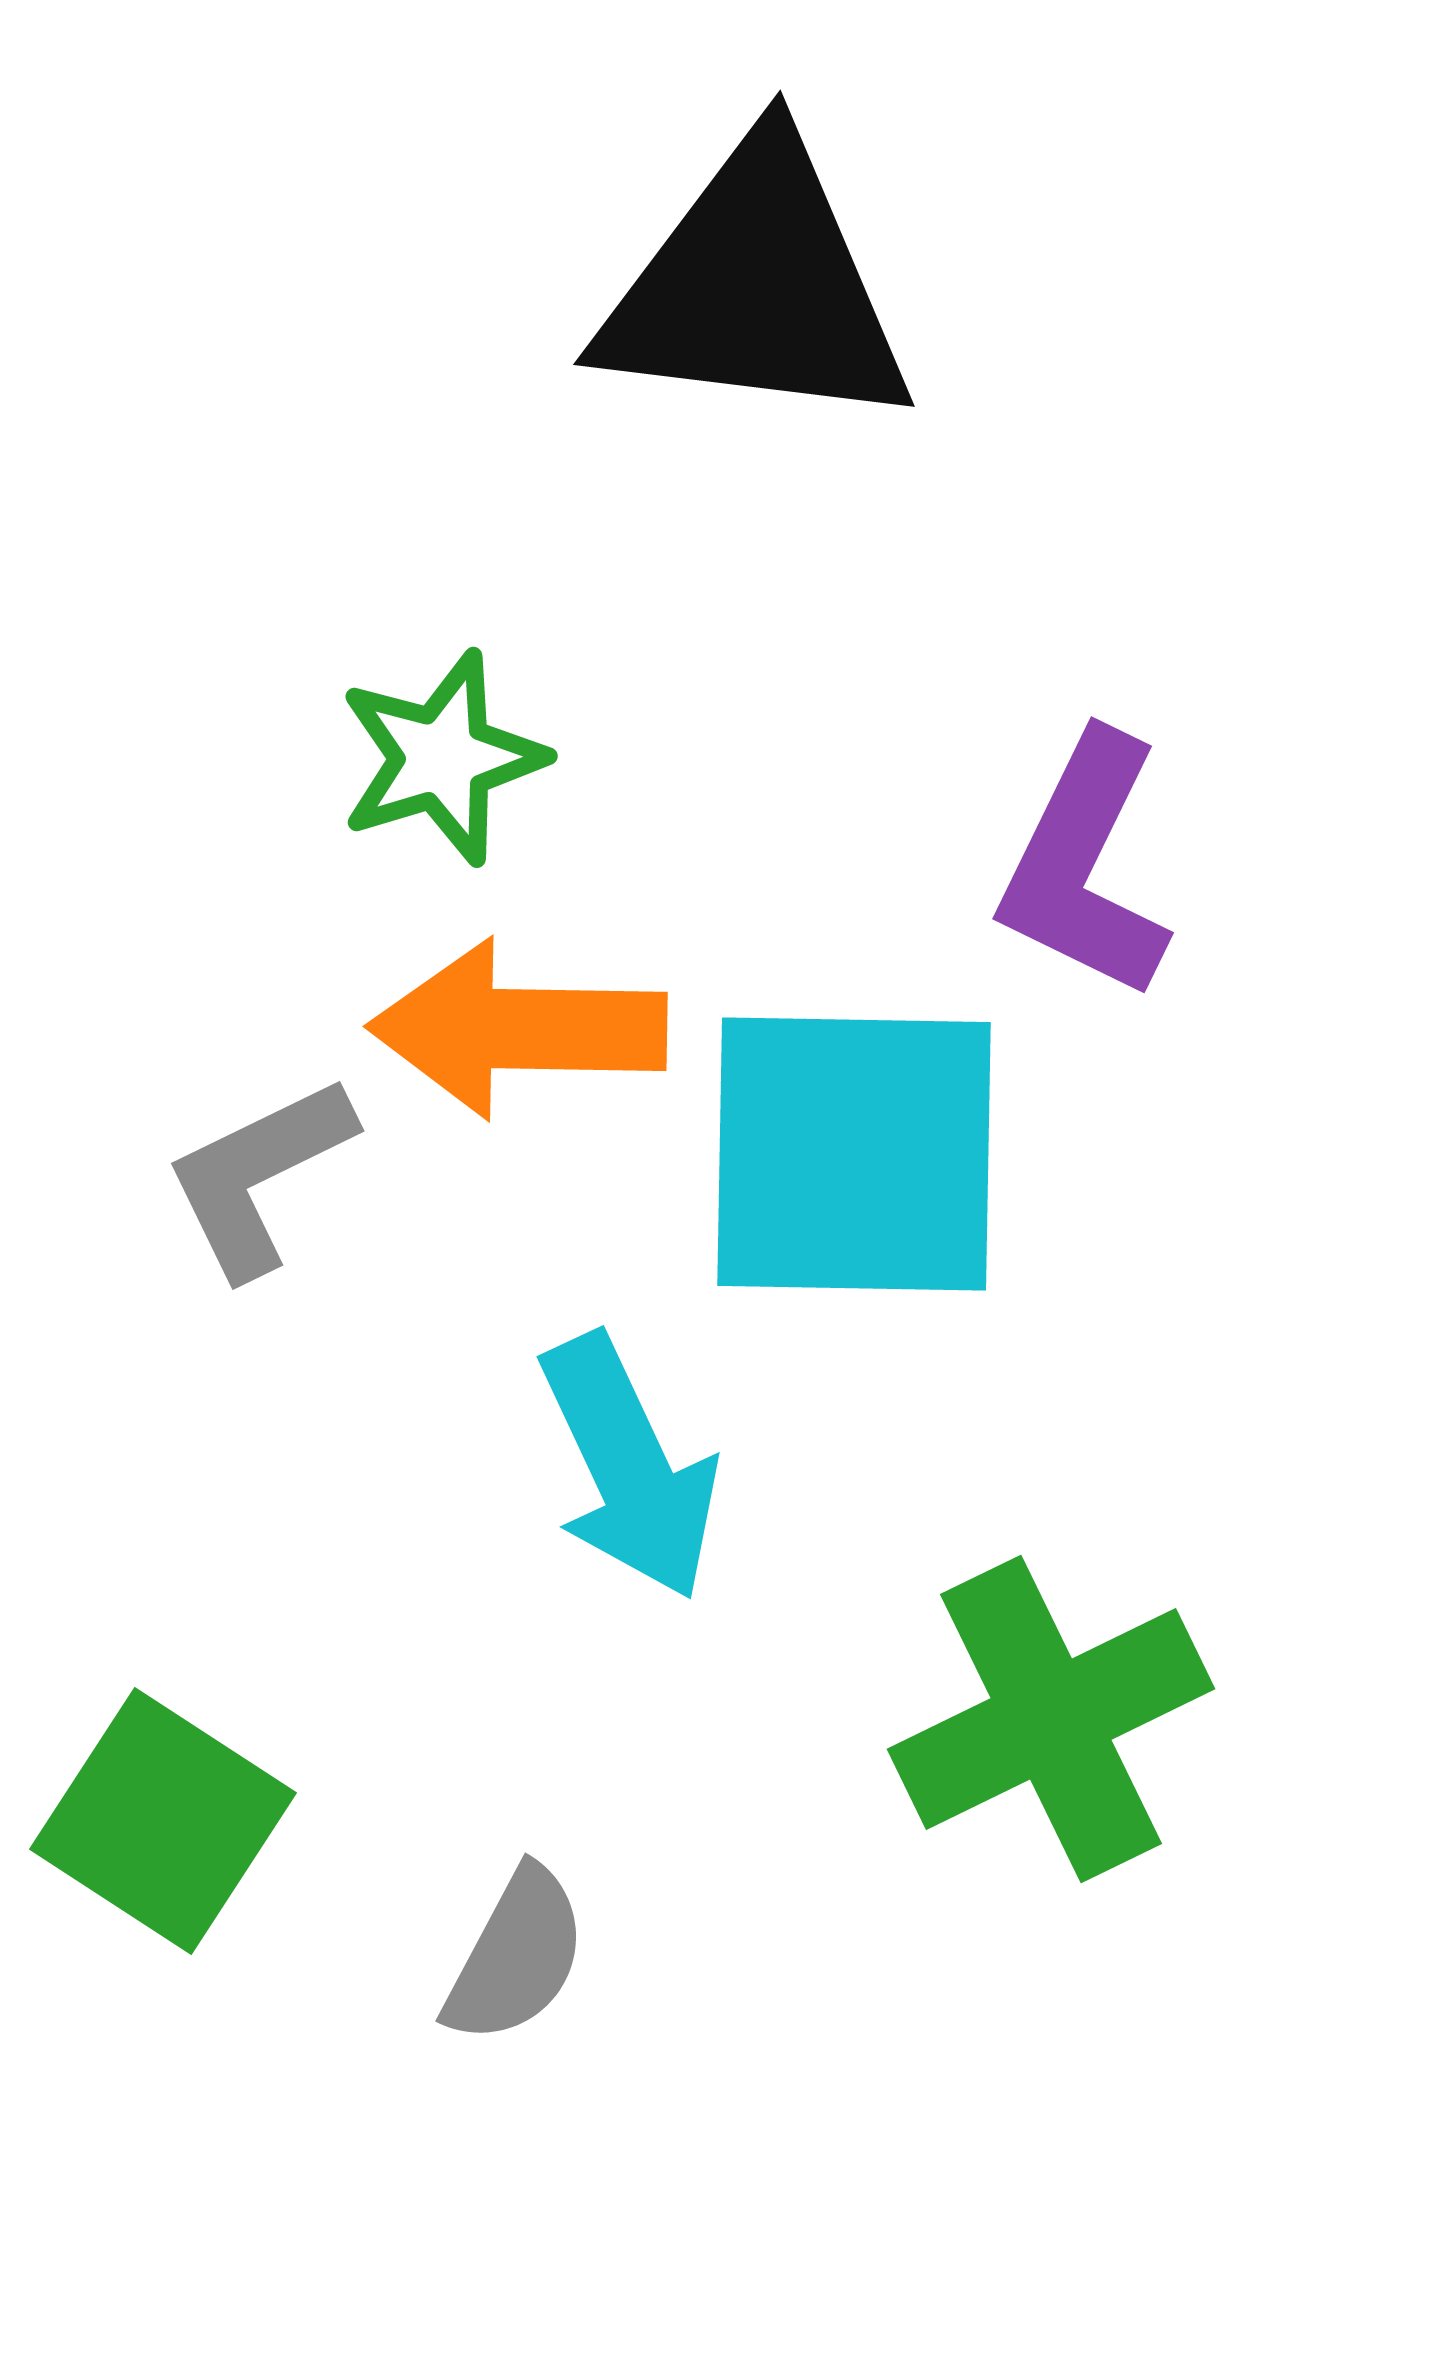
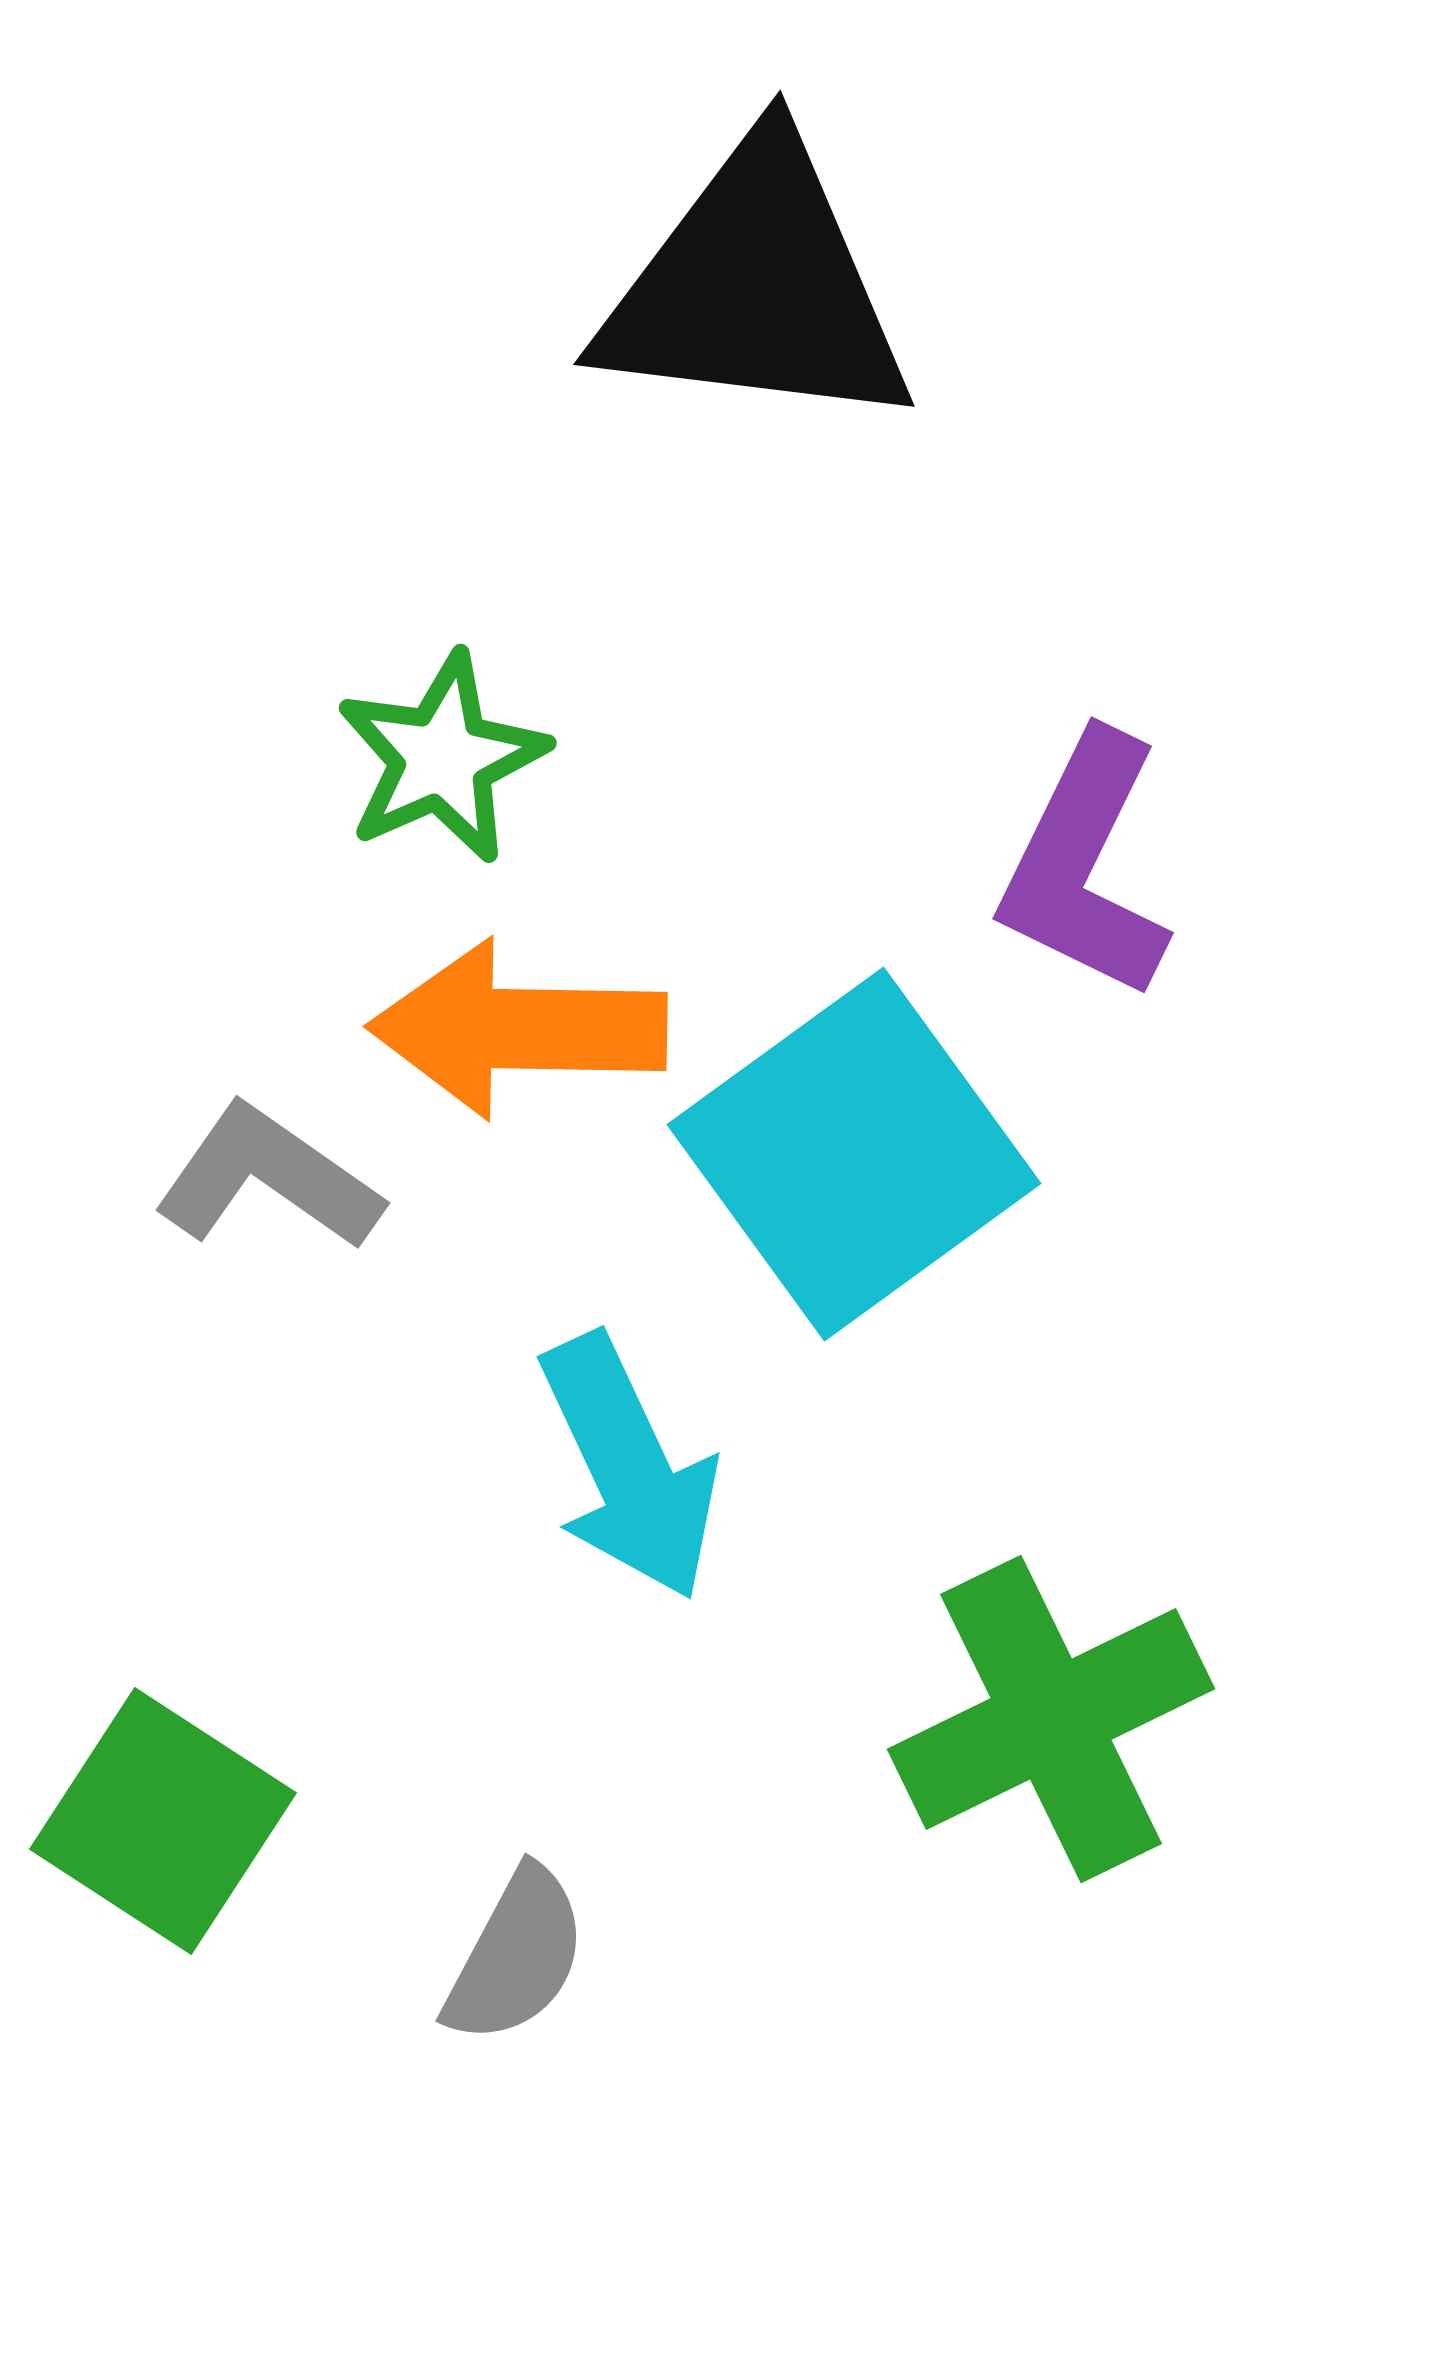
green star: rotated 7 degrees counterclockwise
cyan square: rotated 37 degrees counterclockwise
gray L-shape: moved 9 px right, 2 px down; rotated 61 degrees clockwise
